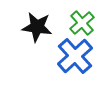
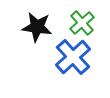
blue cross: moved 2 px left, 1 px down
